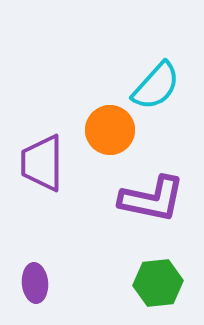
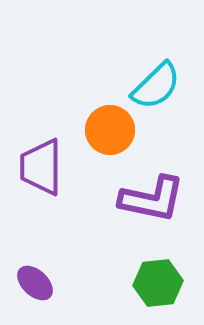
cyan semicircle: rotated 4 degrees clockwise
purple trapezoid: moved 1 px left, 4 px down
purple ellipse: rotated 42 degrees counterclockwise
